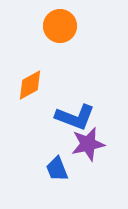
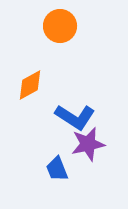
blue L-shape: rotated 12 degrees clockwise
